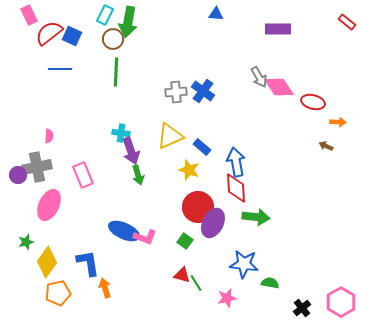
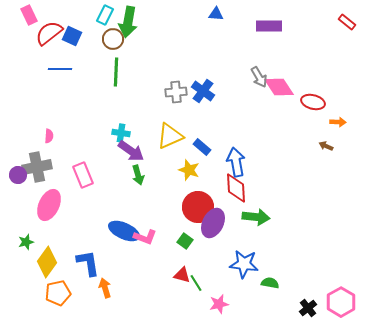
purple rectangle at (278, 29): moved 9 px left, 3 px up
purple arrow at (131, 151): rotated 36 degrees counterclockwise
pink star at (227, 298): moved 8 px left, 6 px down
black cross at (302, 308): moved 6 px right
